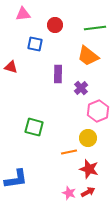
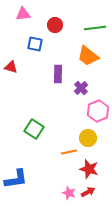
green square: moved 2 px down; rotated 18 degrees clockwise
